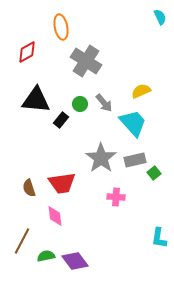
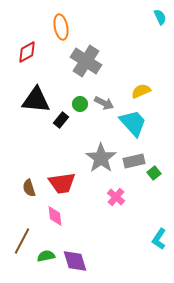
gray arrow: rotated 24 degrees counterclockwise
gray rectangle: moved 1 px left, 1 px down
pink cross: rotated 36 degrees clockwise
cyan L-shape: moved 1 px down; rotated 25 degrees clockwise
purple diamond: rotated 20 degrees clockwise
